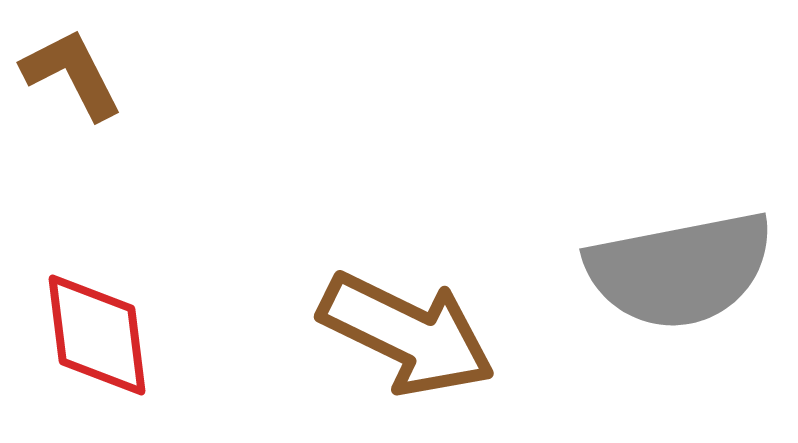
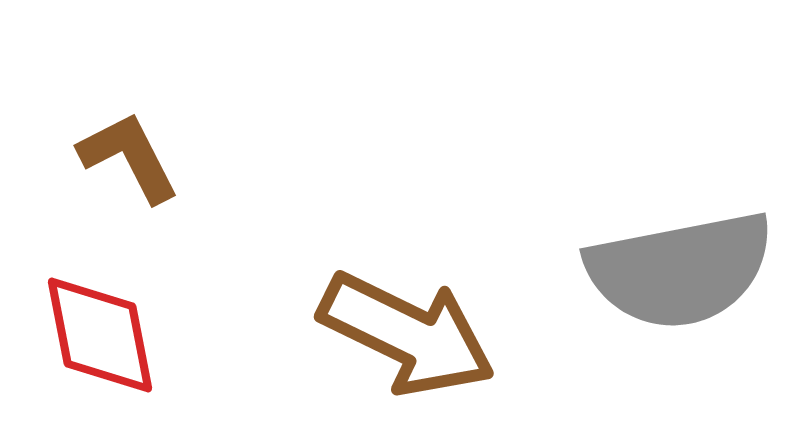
brown L-shape: moved 57 px right, 83 px down
red diamond: moved 3 px right; rotated 4 degrees counterclockwise
